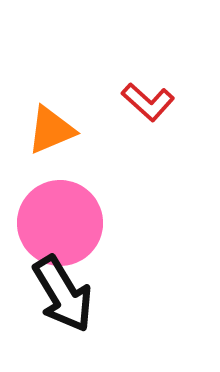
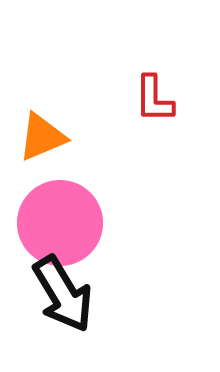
red L-shape: moved 6 px right, 3 px up; rotated 48 degrees clockwise
orange triangle: moved 9 px left, 7 px down
